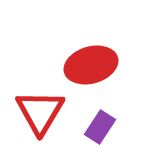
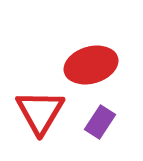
purple rectangle: moved 5 px up
